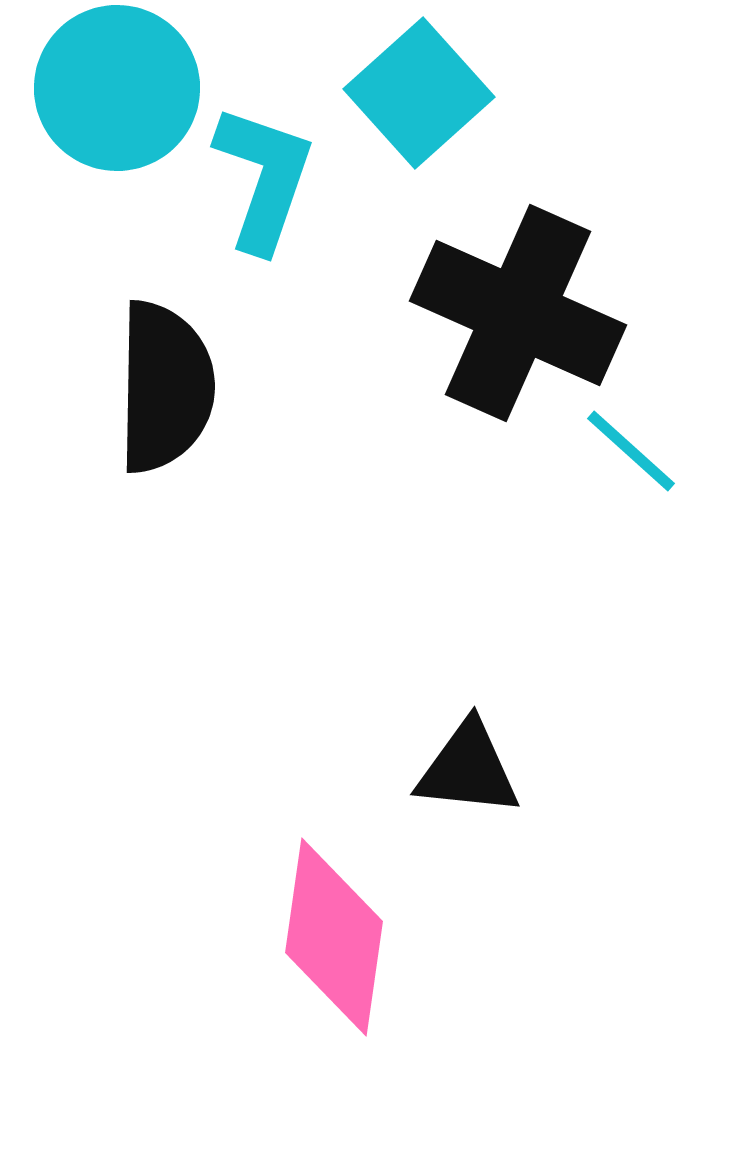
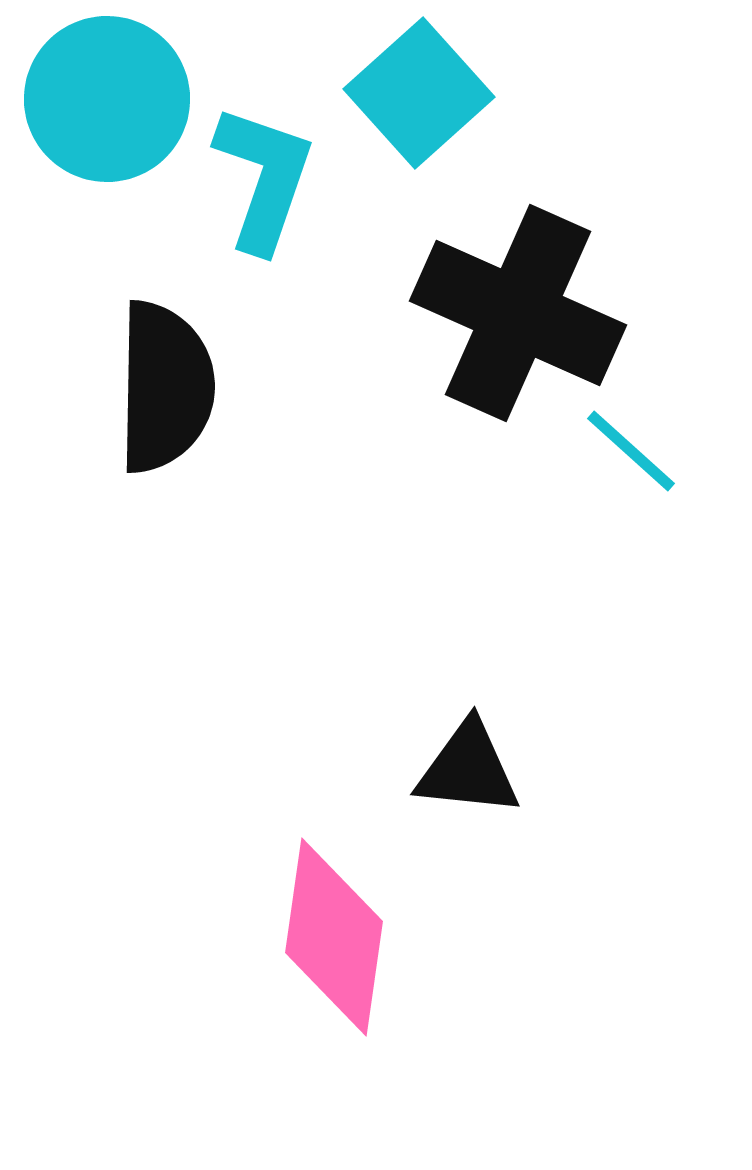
cyan circle: moved 10 px left, 11 px down
